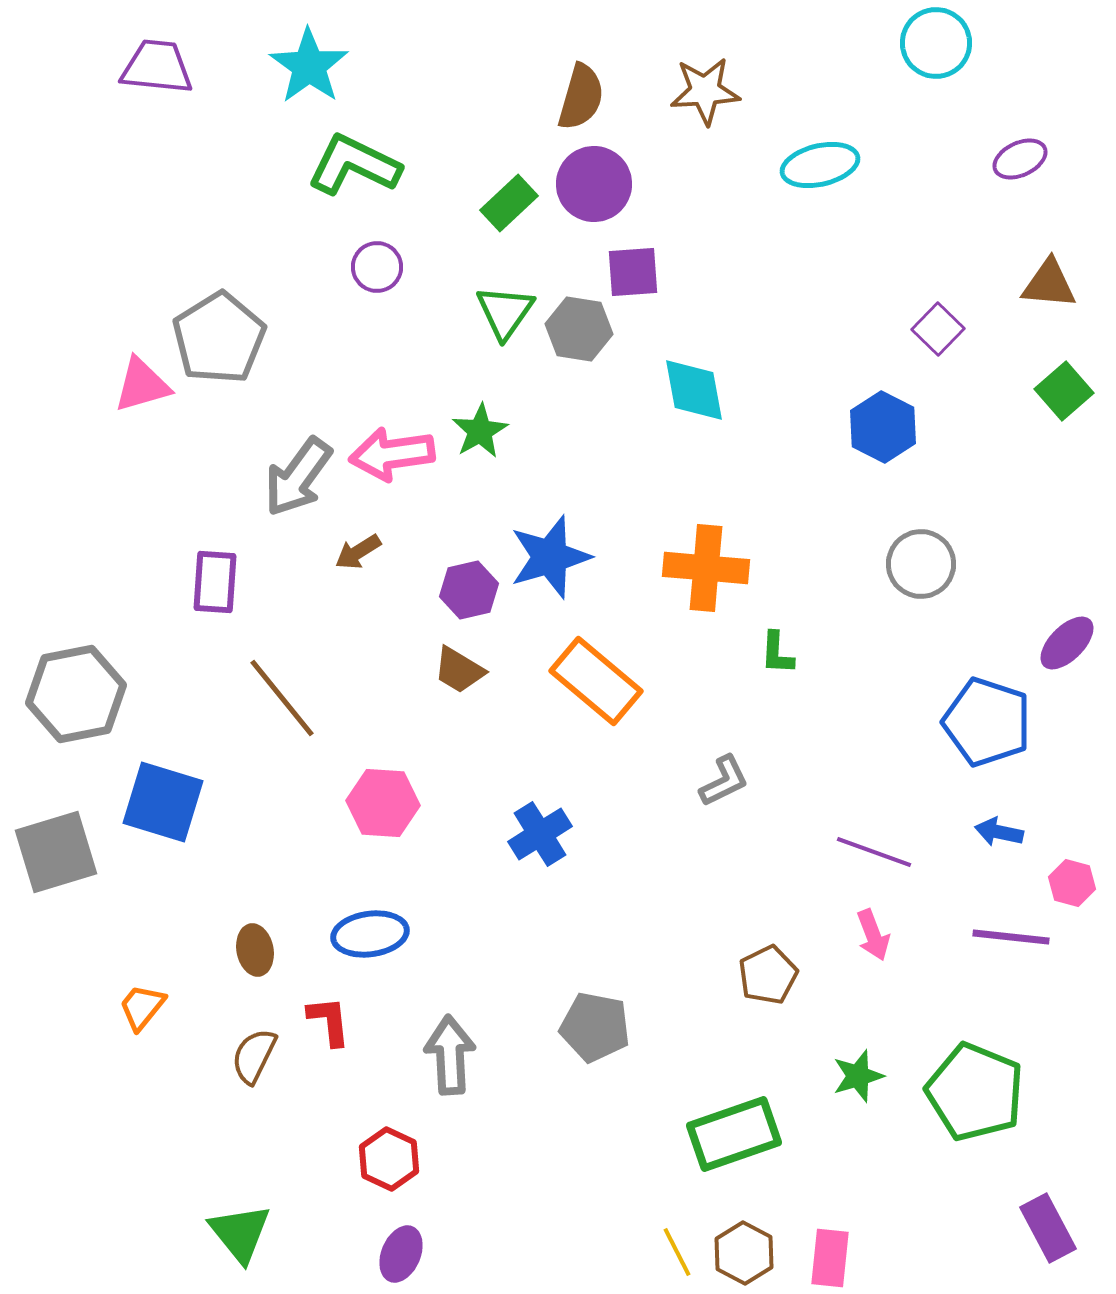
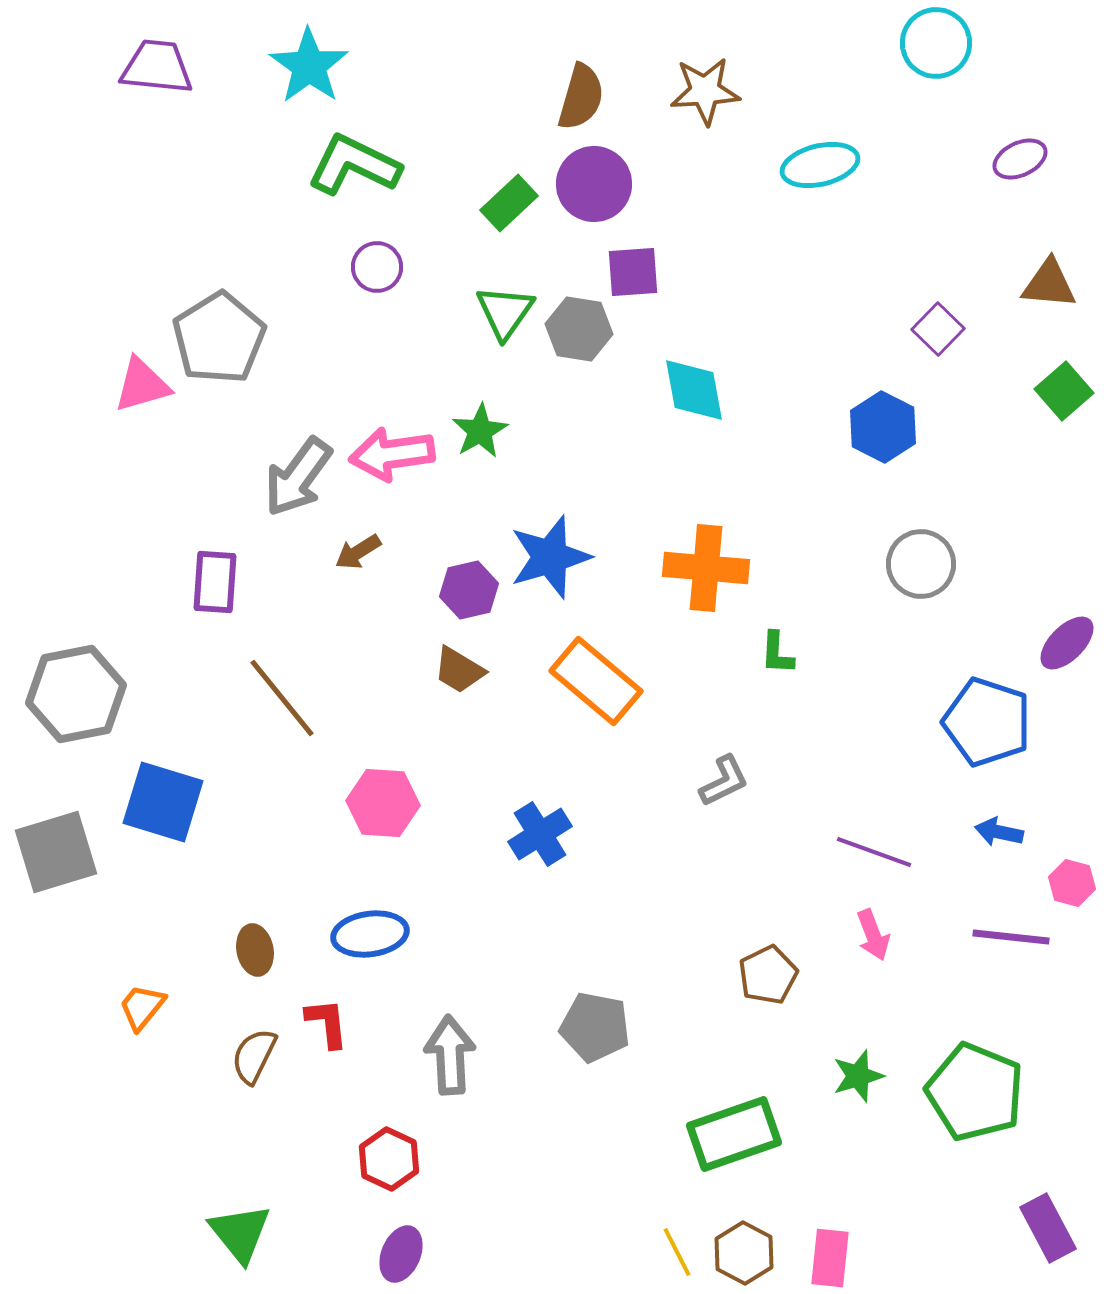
red L-shape at (329, 1021): moved 2 px left, 2 px down
